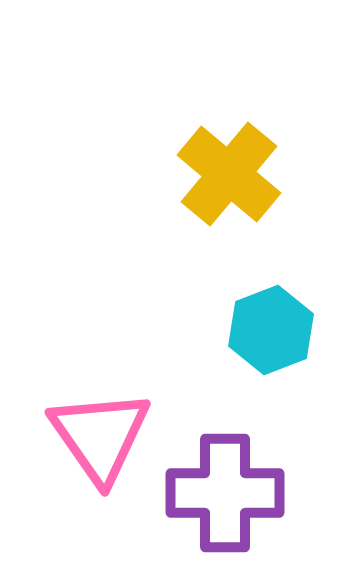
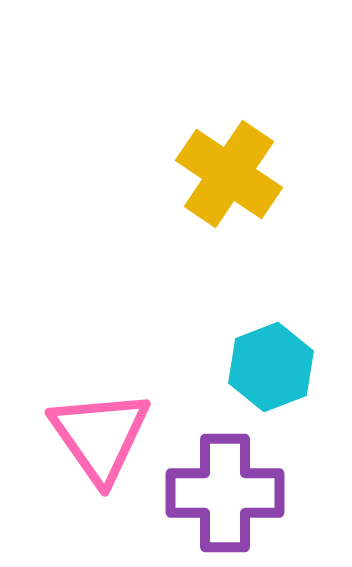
yellow cross: rotated 6 degrees counterclockwise
cyan hexagon: moved 37 px down
